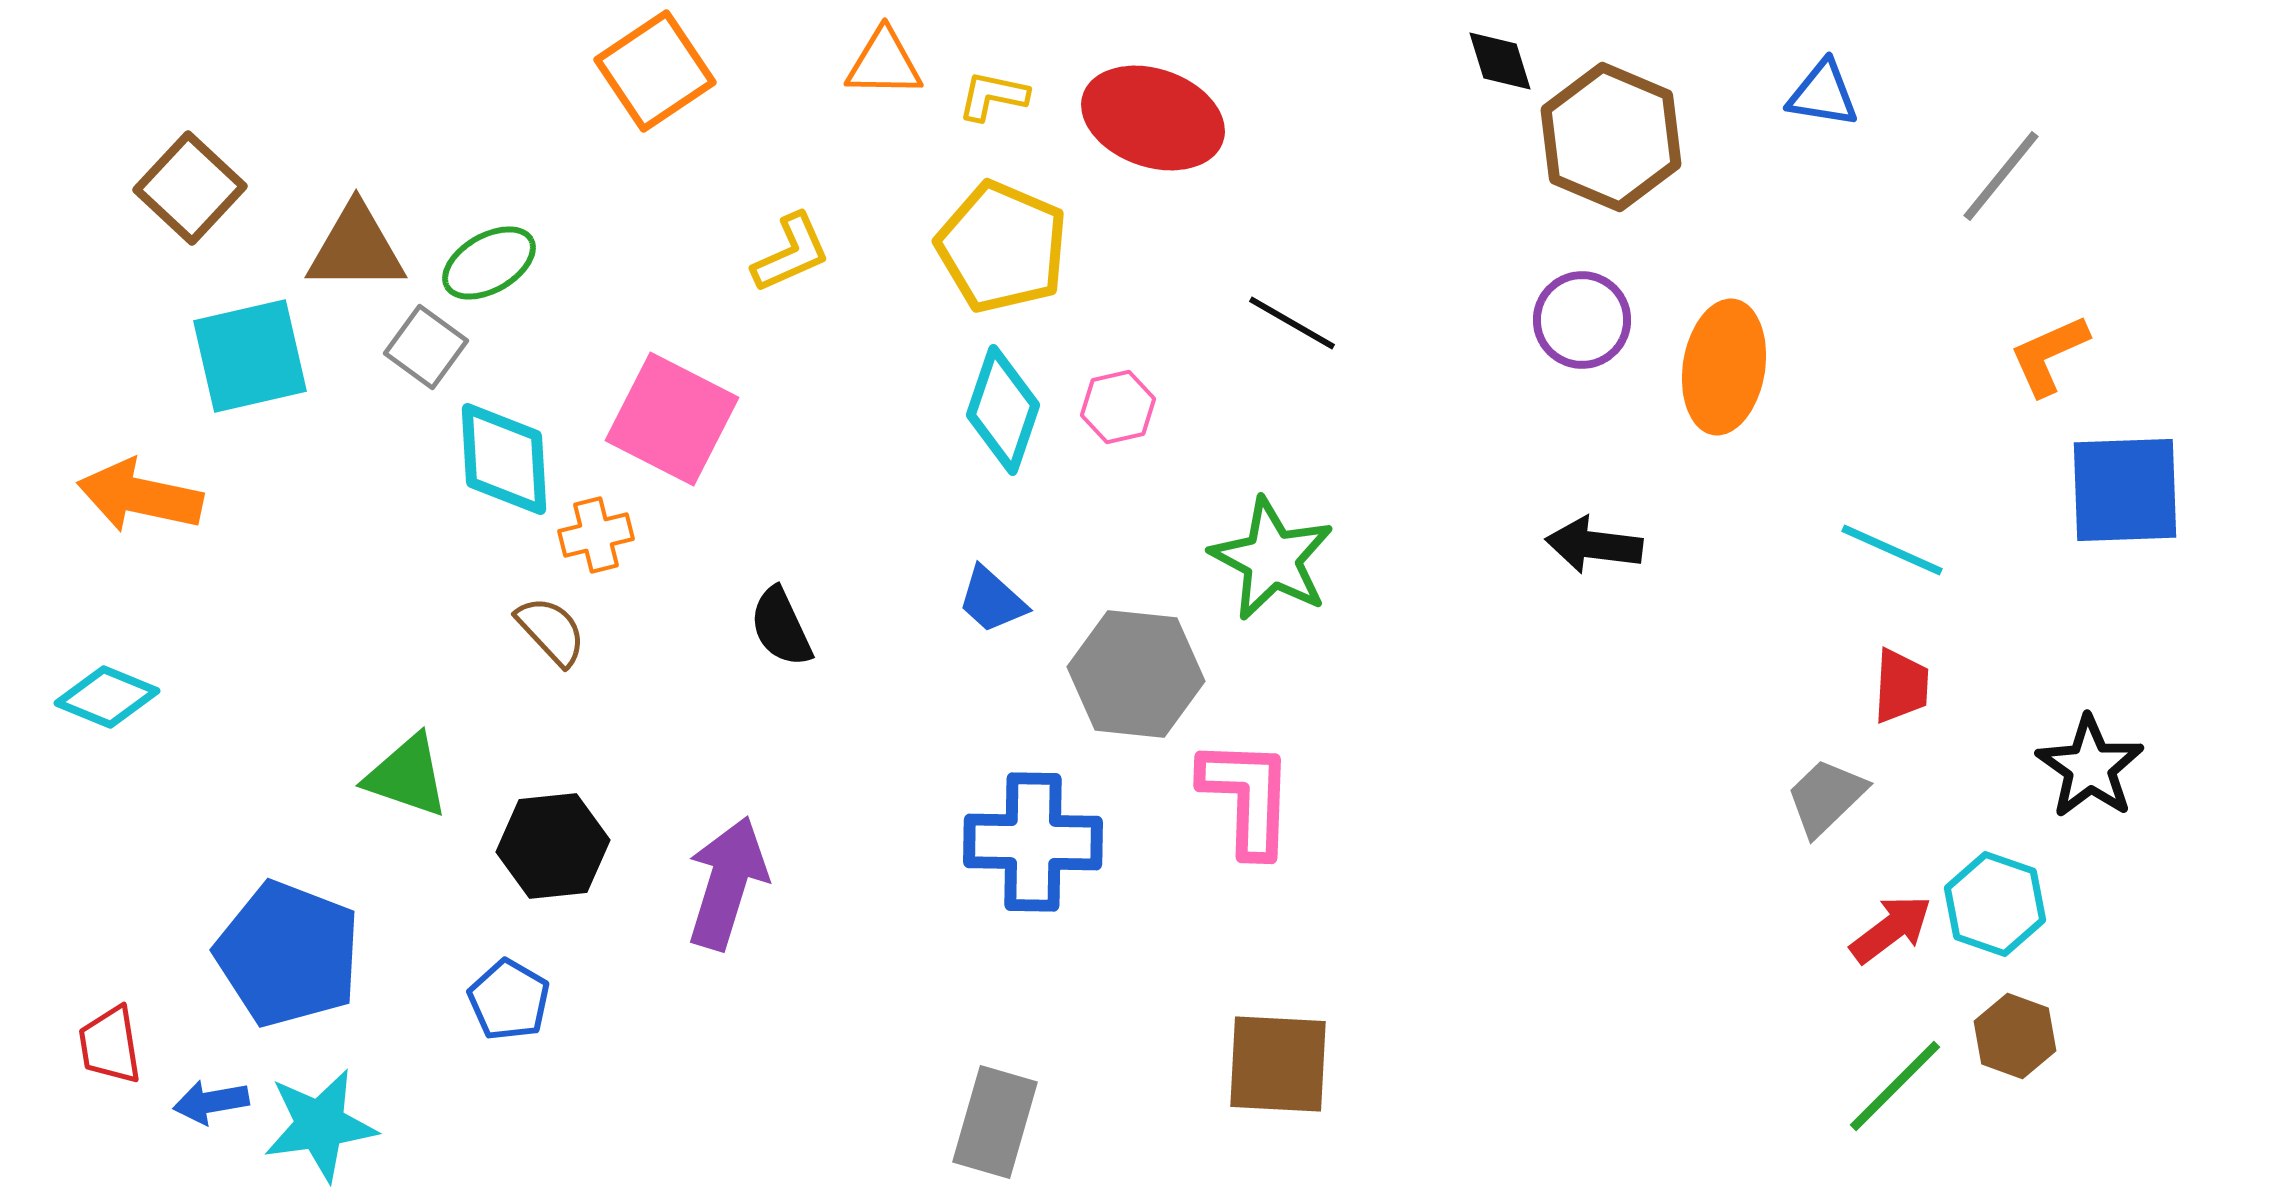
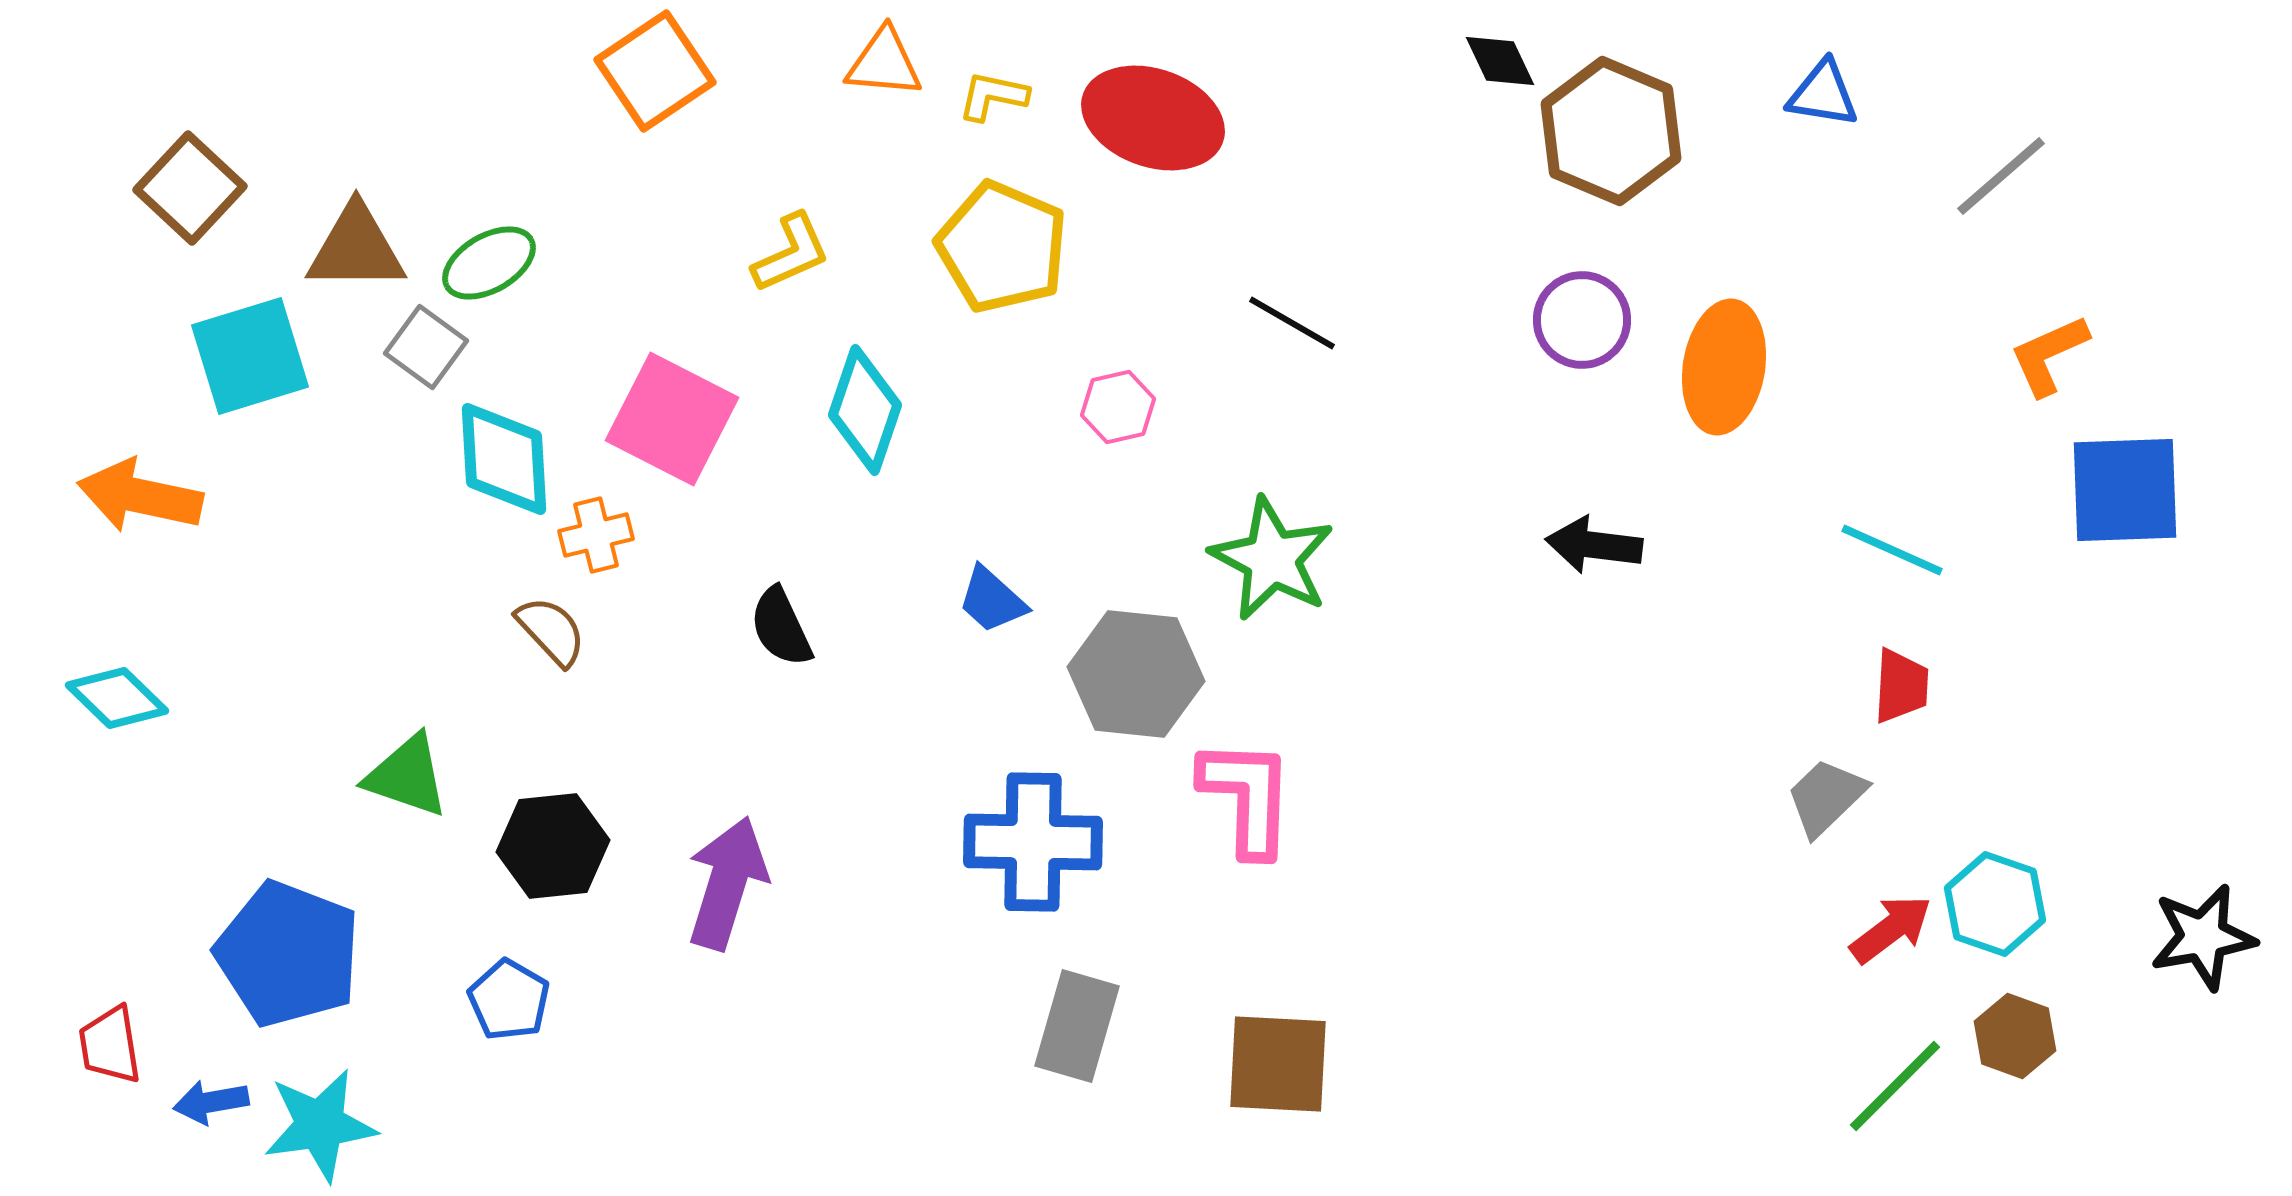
black diamond at (1500, 61): rotated 8 degrees counterclockwise
orange triangle at (884, 63): rotated 4 degrees clockwise
brown hexagon at (1611, 137): moved 6 px up
gray line at (2001, 176): rotated 10 degrees clockwise
cyan square at (250, 356): rotated 4 degrees counterclockwise
cyan diamond at (1003, 410): moved 138 px left
cyan diamond at (107, 697): moved 10 px right, 1 px down; rotated 22 degrees clockwise
black star at (2090, 767): moved 113 px right, 170 px down; rotated 27 degrees clockwise
gray rectangle at (995, 1122): moved 82 px right, 96 px up
